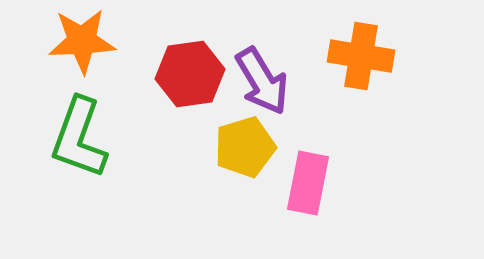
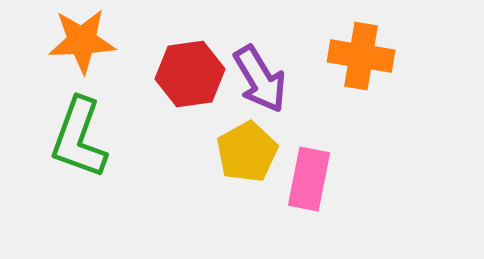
purple arrow: moved 2 px left, 2 px up
yellow pentagon: moved 2 px right, 5 px down; rotated 12 degrees counterclockwise
pink rectangle: moved 1 px right, 4 px up
